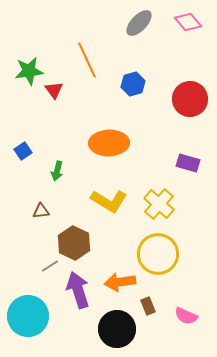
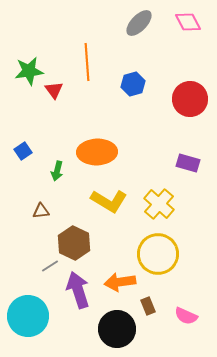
pink diamond: rotated 12 degrees clockwise
orange line: moved 2 px down; rotated 21 degrees clockwise
orange ellipse: moved 12 px left, 9 px down
